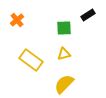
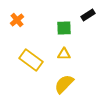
yellow triangle: rotated 16 degrees clockwise
